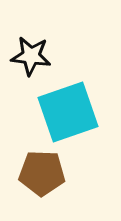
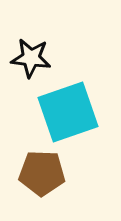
black star: moved 2 px down
